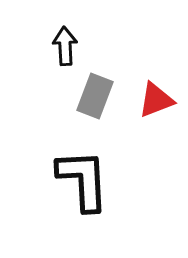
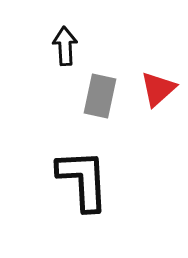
gray rectangle: moved 5 px right; rotated 9 degrees counterclockwise
red triangle: moved 2 px right, 11 px up; rotated 21 degrees counterclockwise
